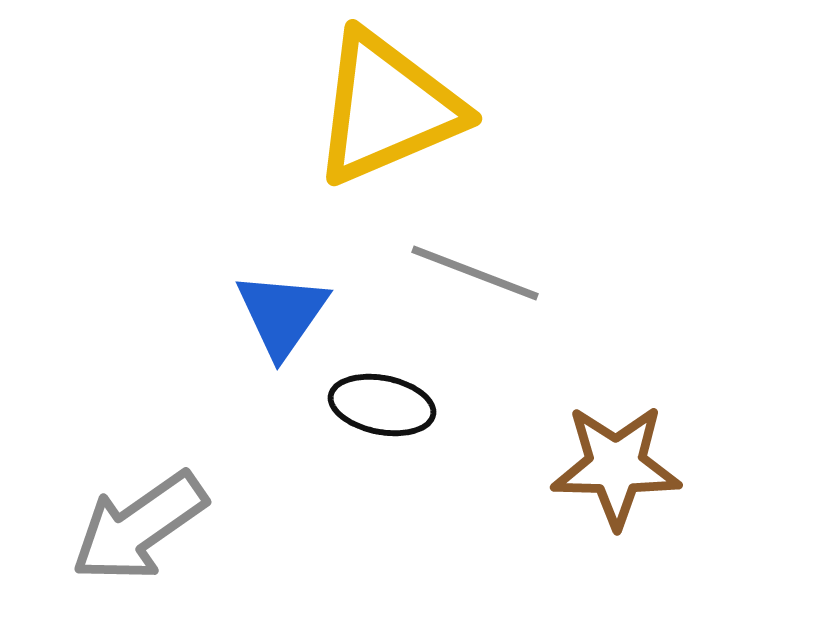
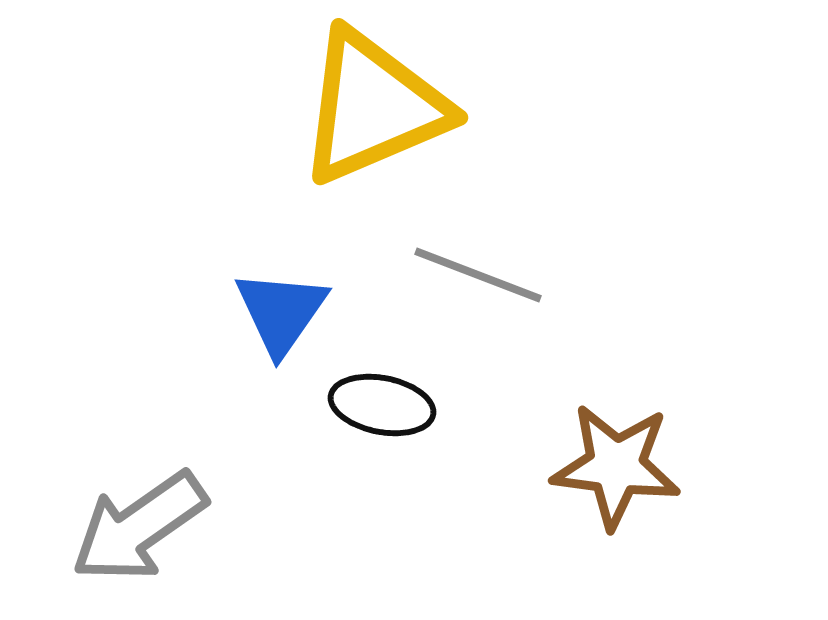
yellow triangle: moved 14 px left, 1 px up
gray line: moved 3 px right, 2 px down
blue triangle: moved 1 px left, 2 px up
brown star: rotated 6 degrees clockwise
